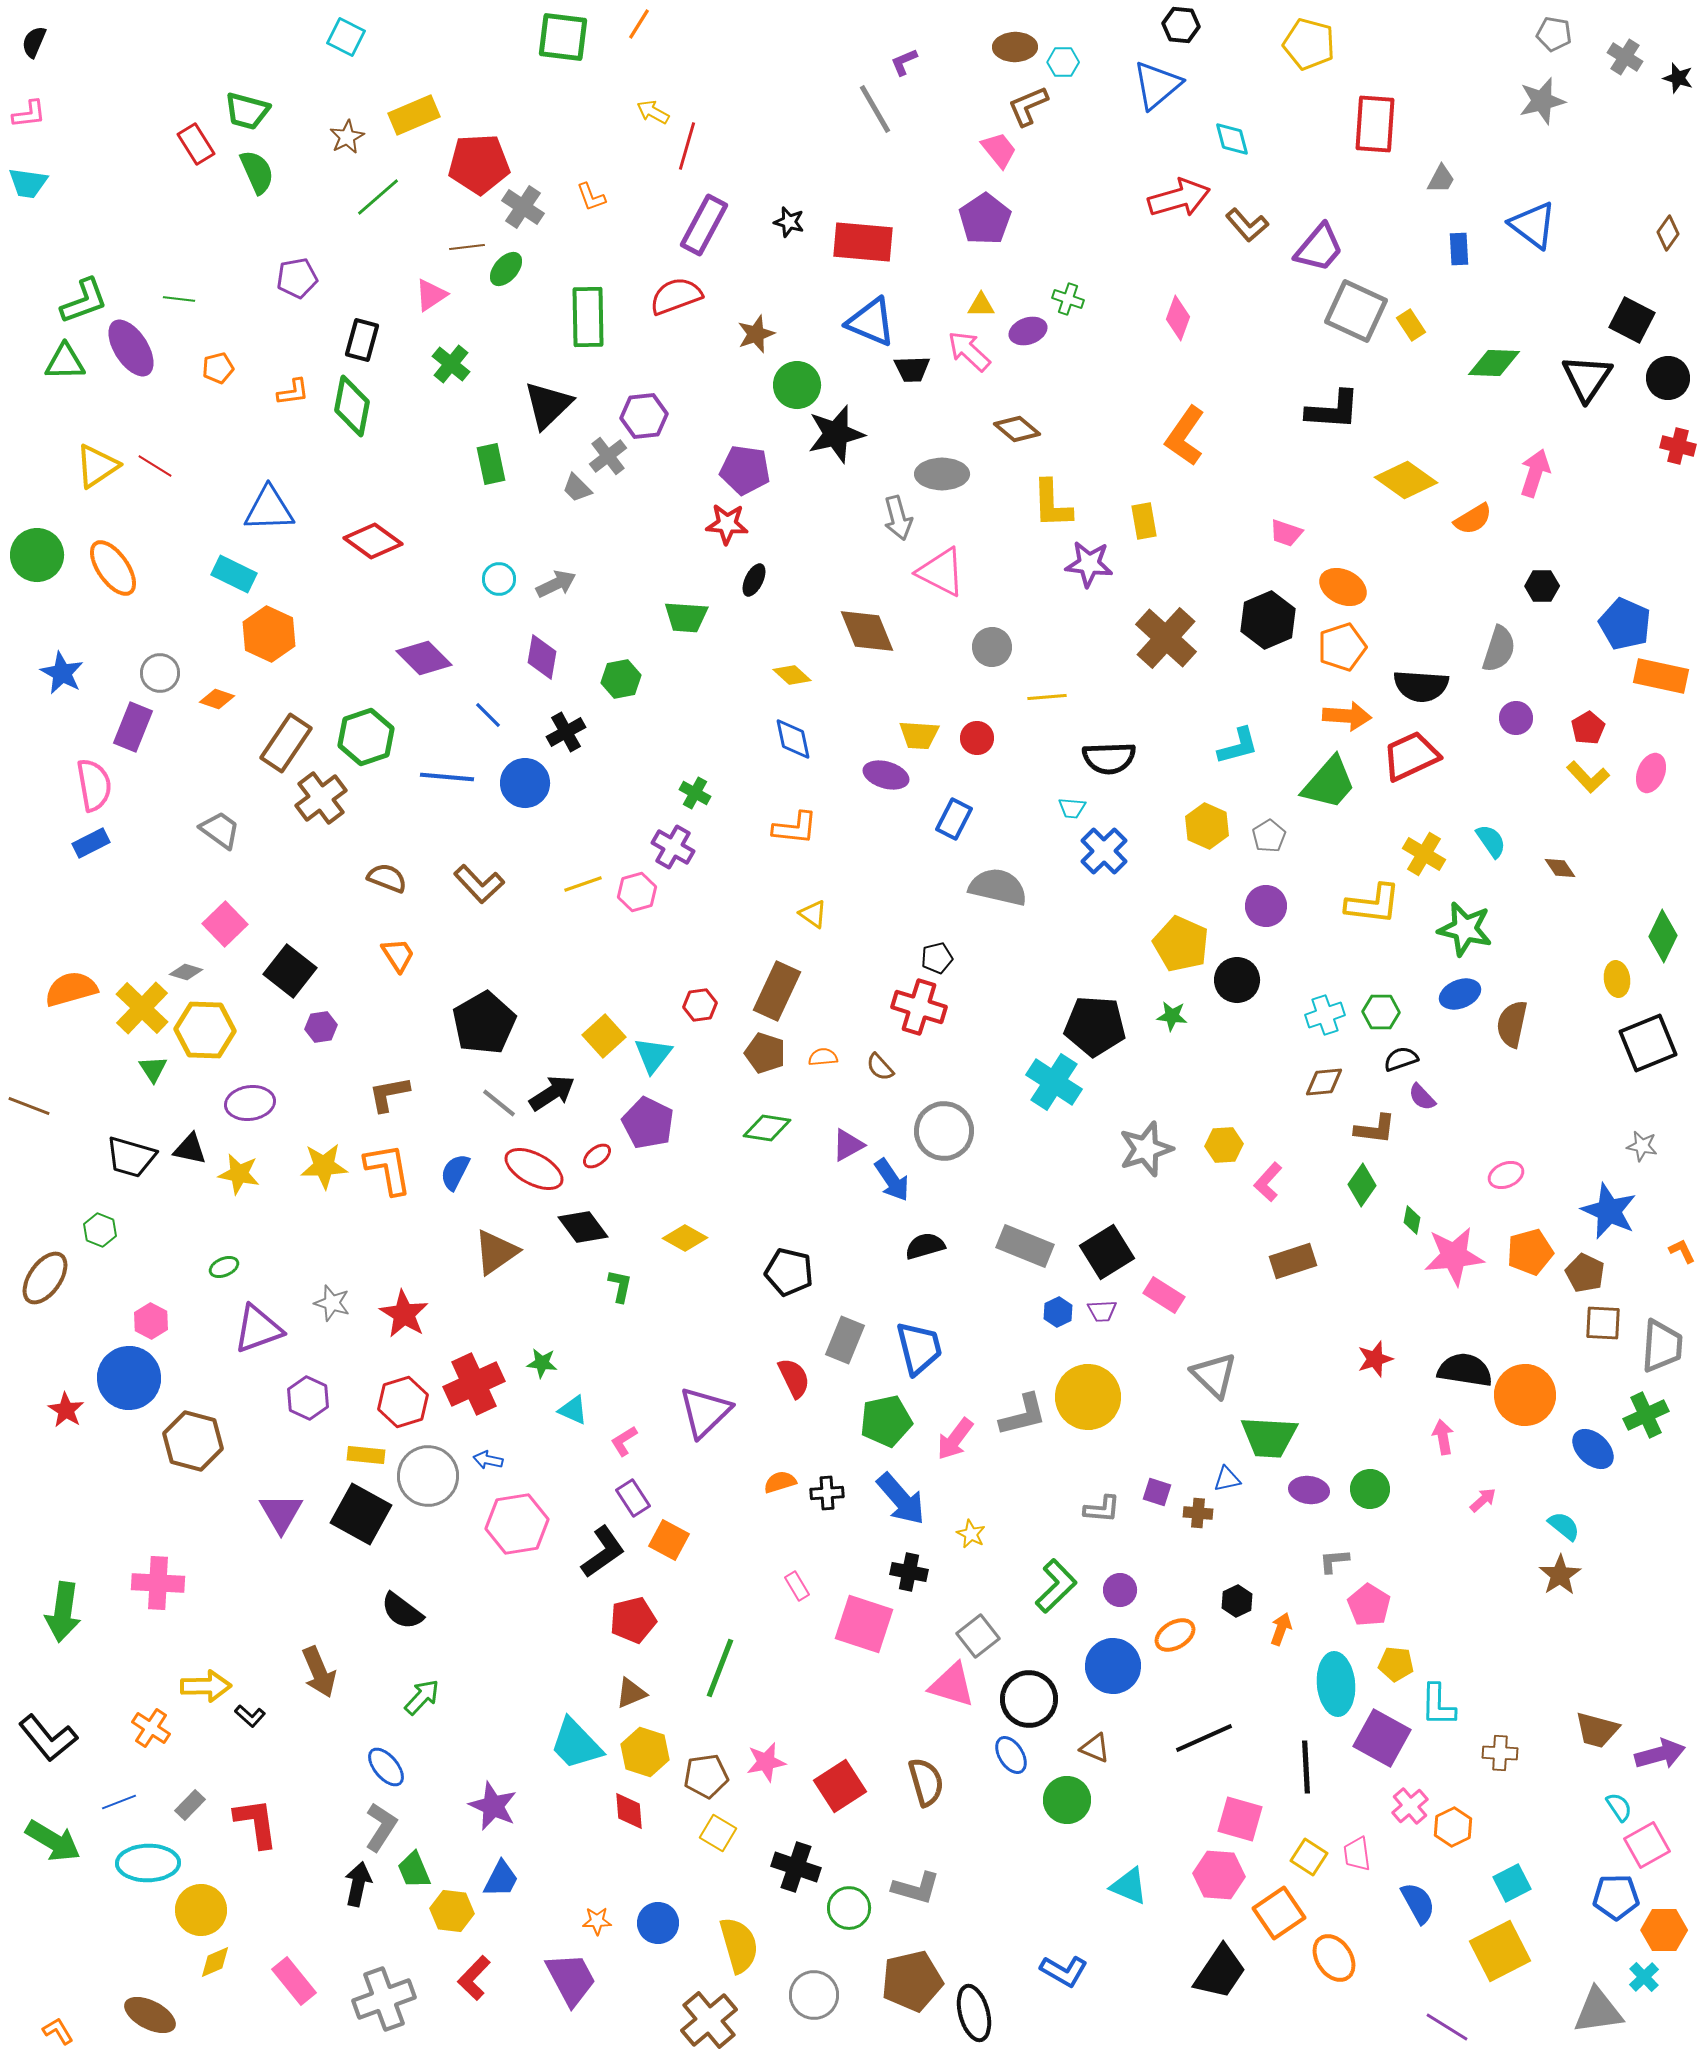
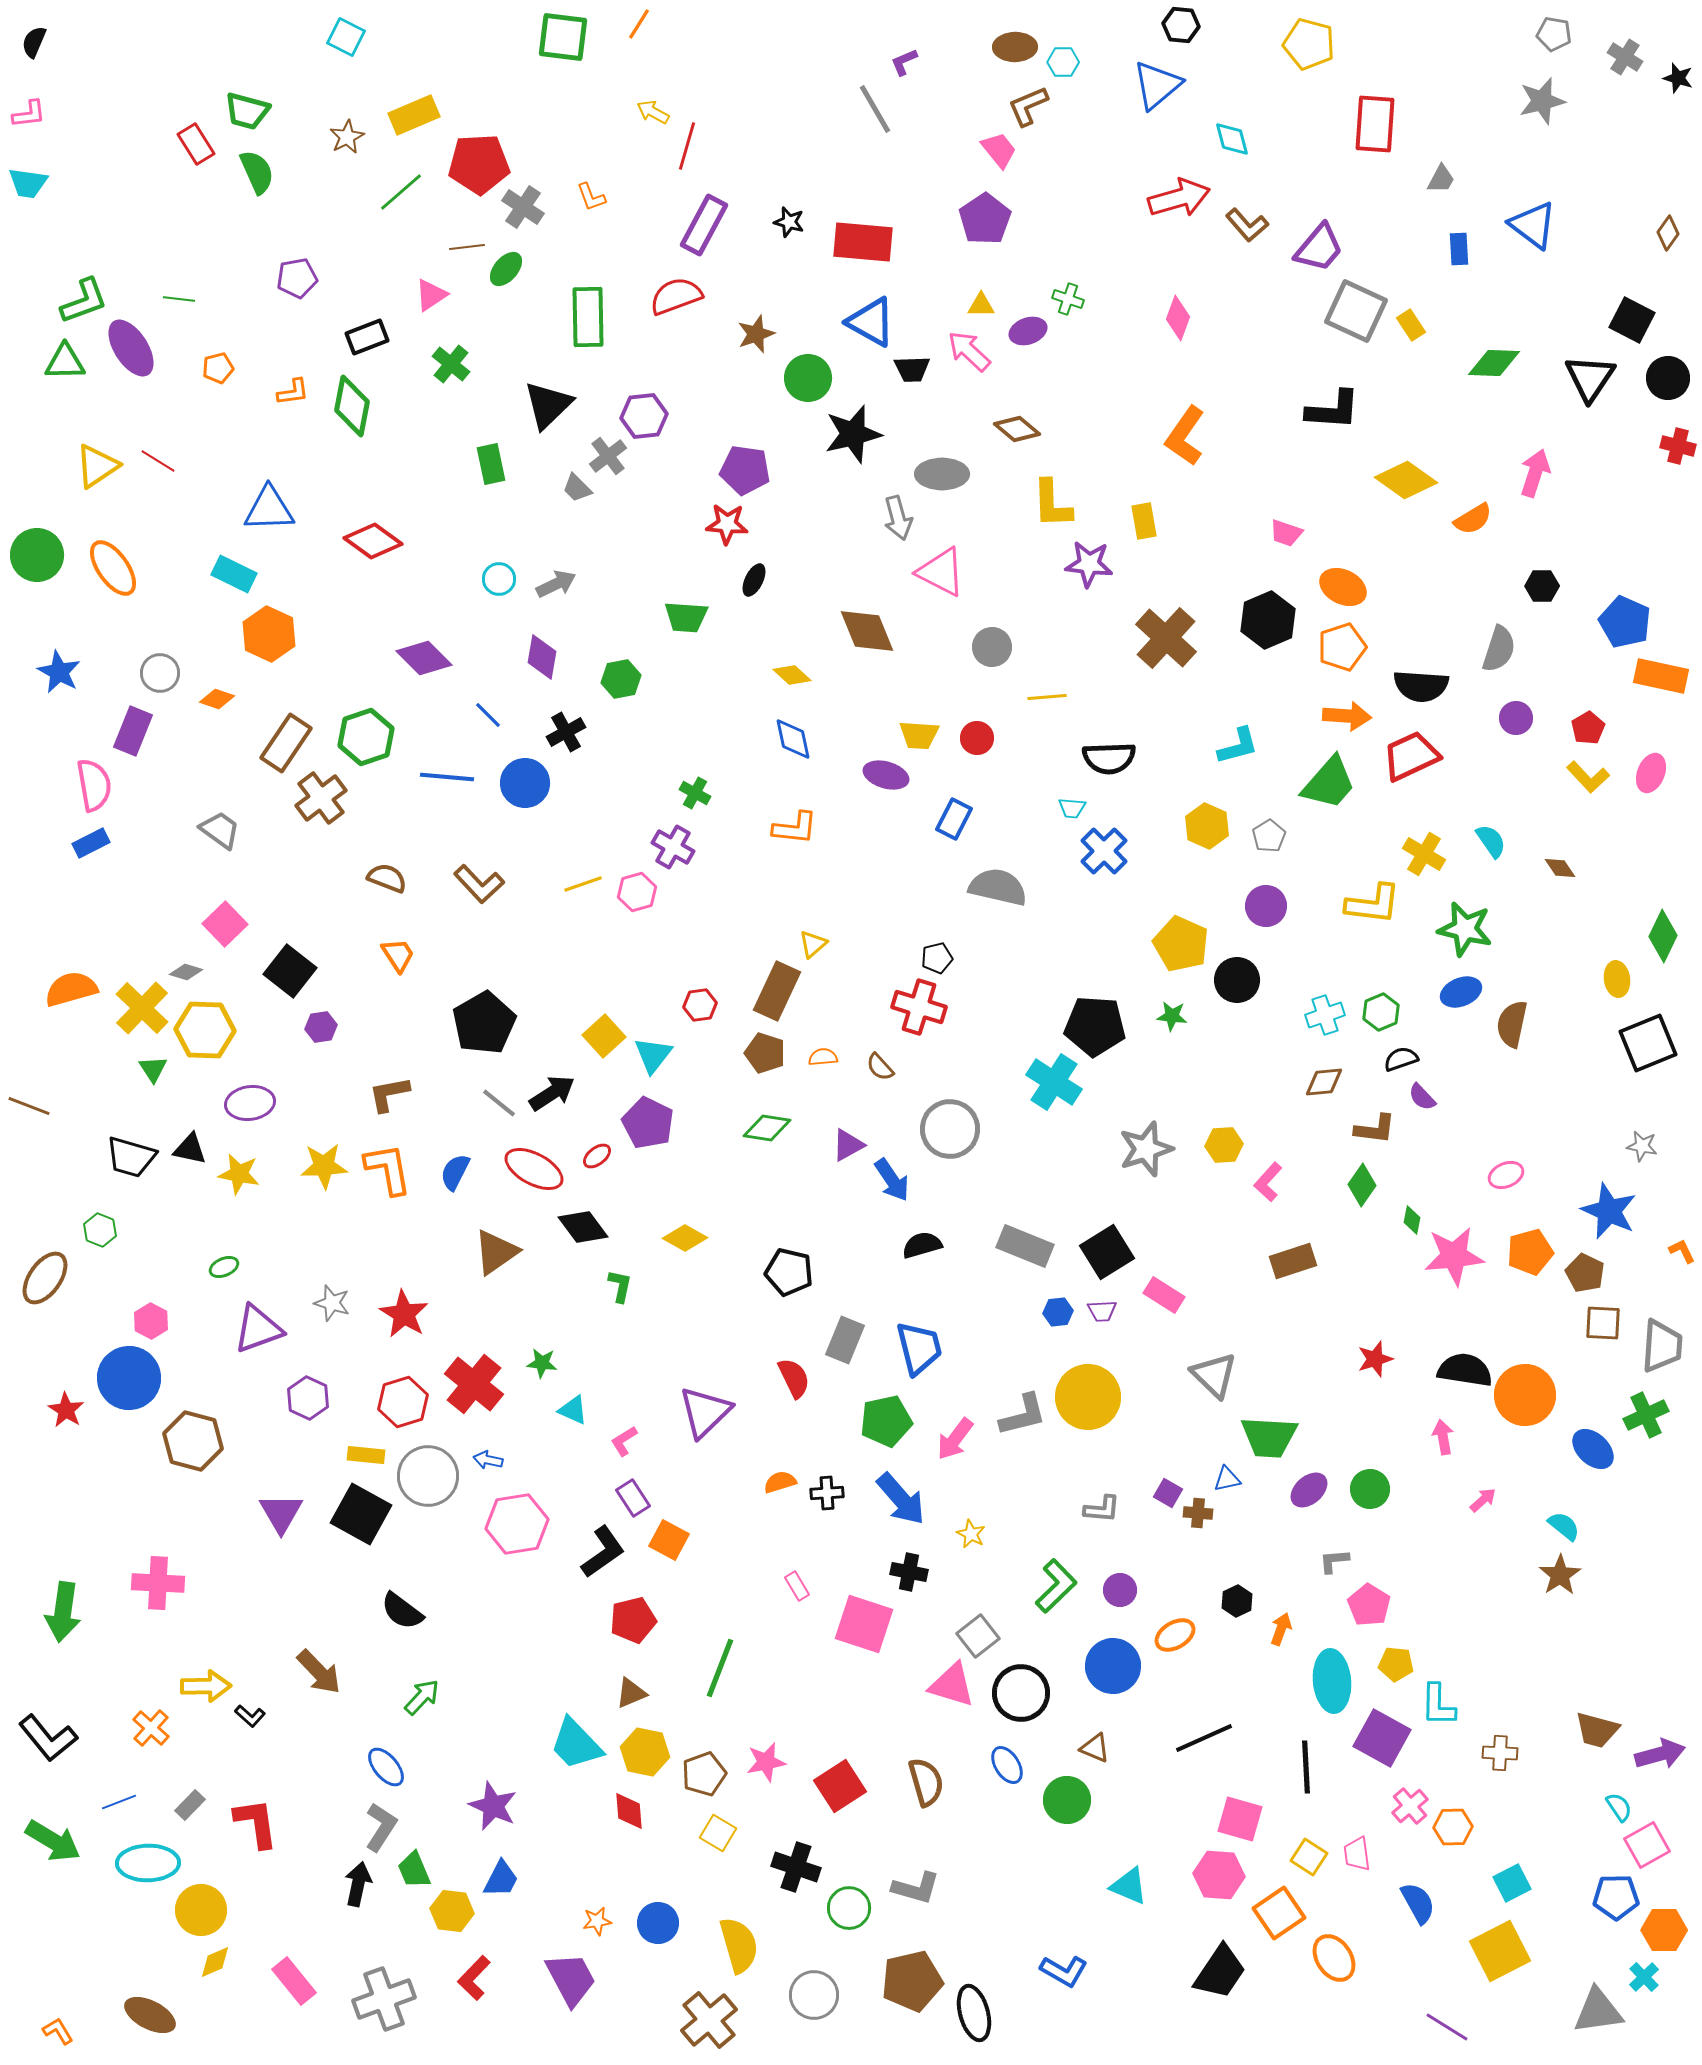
green line at (378, 197): moved 23 px right, 5 px up
blue triangle at (871, 322): rotated 6 degrees clockwise
black rectangle at (362, 340): moved 5 px right, 3 px up; rotated 54 degrees clockwise
black triangle at (1587, 378): moved 3 px right
green circle at (797, 385): moved 11 px right, 7 px up
black star at (836, 434): moved 17 px right
red line at (155, 466): moved 3 px right, 5 px up
blue pentagon at (1625, 624): moved 2 px up
blue star at (62, 673): moved 3 px left, 1 px up
purple rectangle at (133, 727): moved 4 px down
yellow triangle at (813, 914): moved 30 px down; rotated 44 degrees clockwise
blue ellipse at (1460, 994): moved 1 px right, 2 px up
green hexagon at (1381, 1012): rotated 24 degrees counterclockwise
gray circle at (944, 1131): moved 6 px right, 2 px up
black semicircle at (925, 1246): moved 3 px left, 1 px up
blue hexagon at (1058, 1312): rotated 20 degrees clockwise
red cross at (474, 1384): rotated 26 degrees counterclockwise
purple ellipse at (1309, 1490): rotated 48 degrees counterclockwise
purple square at (1157, 1492): moved 11 px right, 1 px down; rotated 12 degrees clockwise
brown arrow at (319, 1672): rotated 21 degrees counterclockwise
cyan ellipse at (1336, 1684): moved 4 px left, 3 px up
black circle at (1029, 1699): moved 8 px left, 6 px up
orange cross at (151, 1728): rotated 9 degrees clockwise
yellow hexagon at (645, 1752): rotated 6 degrees counterclockwise
blue ellipse at (1011, 1755): moved 4 px left, 10 px down
brown pentagon at (706, 1776): moved 2 px left, 2 px up; rotated 12 degrees counterclockwise
orange hexagon at (1453, 1827): rotated 24 degrees clockwise
orange star at (597, 1921): rotated 8 degrees counterclockwise
